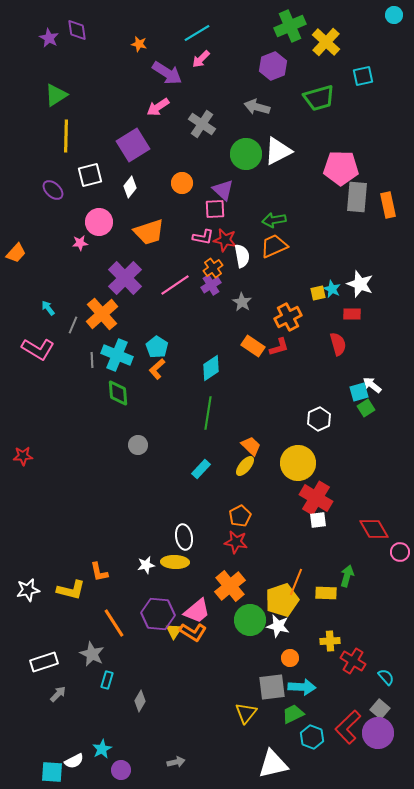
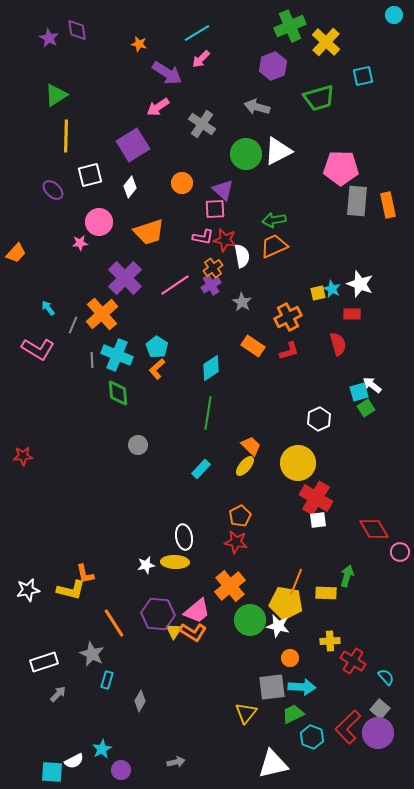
gray rectangle at (357, 197): moved 4 px down
red L-shape at (279, 347): moved 10 px right, 4 px down
orange L-shape at (99, 572): moved 14 px left, 2 px down
yellow pentagon at (282, 600): moved 4 px right, 3 px down; rotated 28 degrees clockwise
